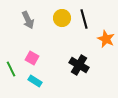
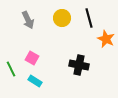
black line: moved 5 px right, 1 px up
black cross: rotated 18 degrees counterclockwise
